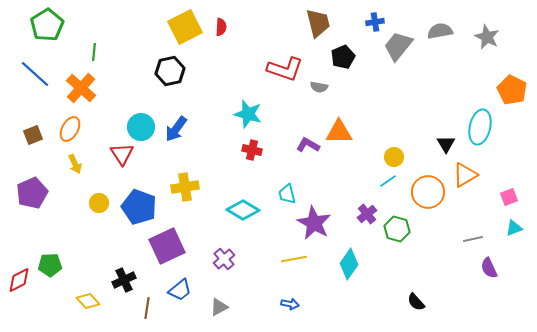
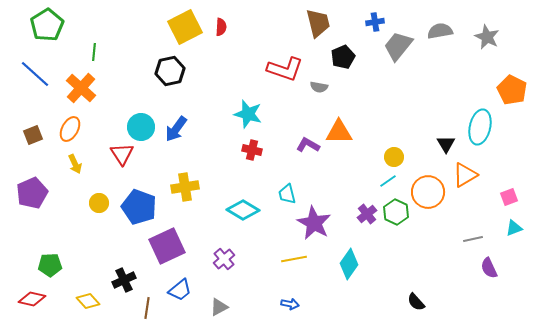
green hexagon at (397, 229): moved 1 px left, 17 px up; rotated 10 degrees clockwise
red diamond at (19, 280): moved 13 px right, 19 px down; rotated 40 degrees clockwise
